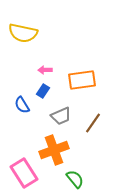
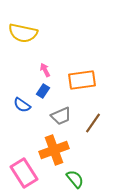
pink arrow: rotated 64 degrees clockwise
blue semicircle: rotated 24 degrees counterclockwise
